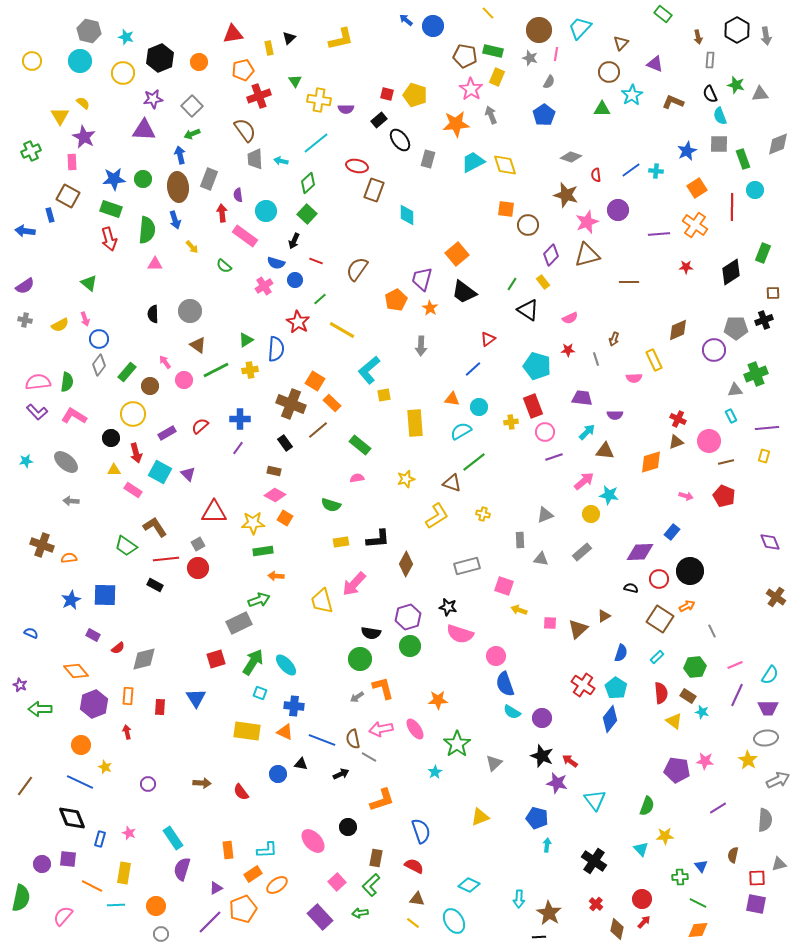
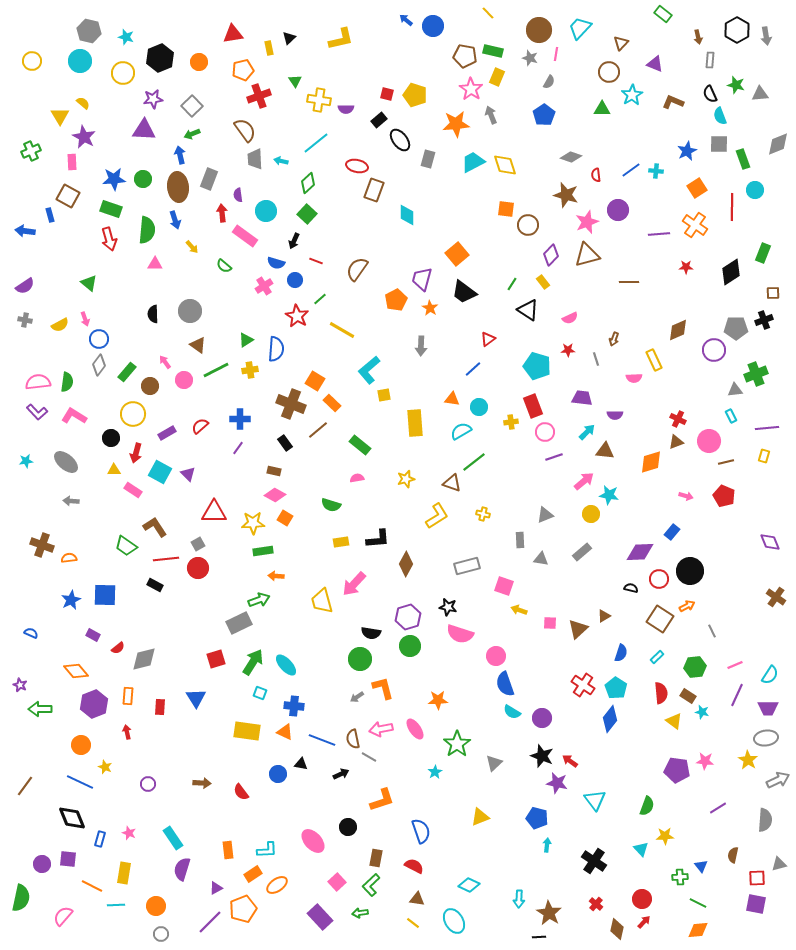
red star at (298, 322): moved 1 px left, 6 px up
red arrow at (136, 453): rotated 30 degrees clockwise
